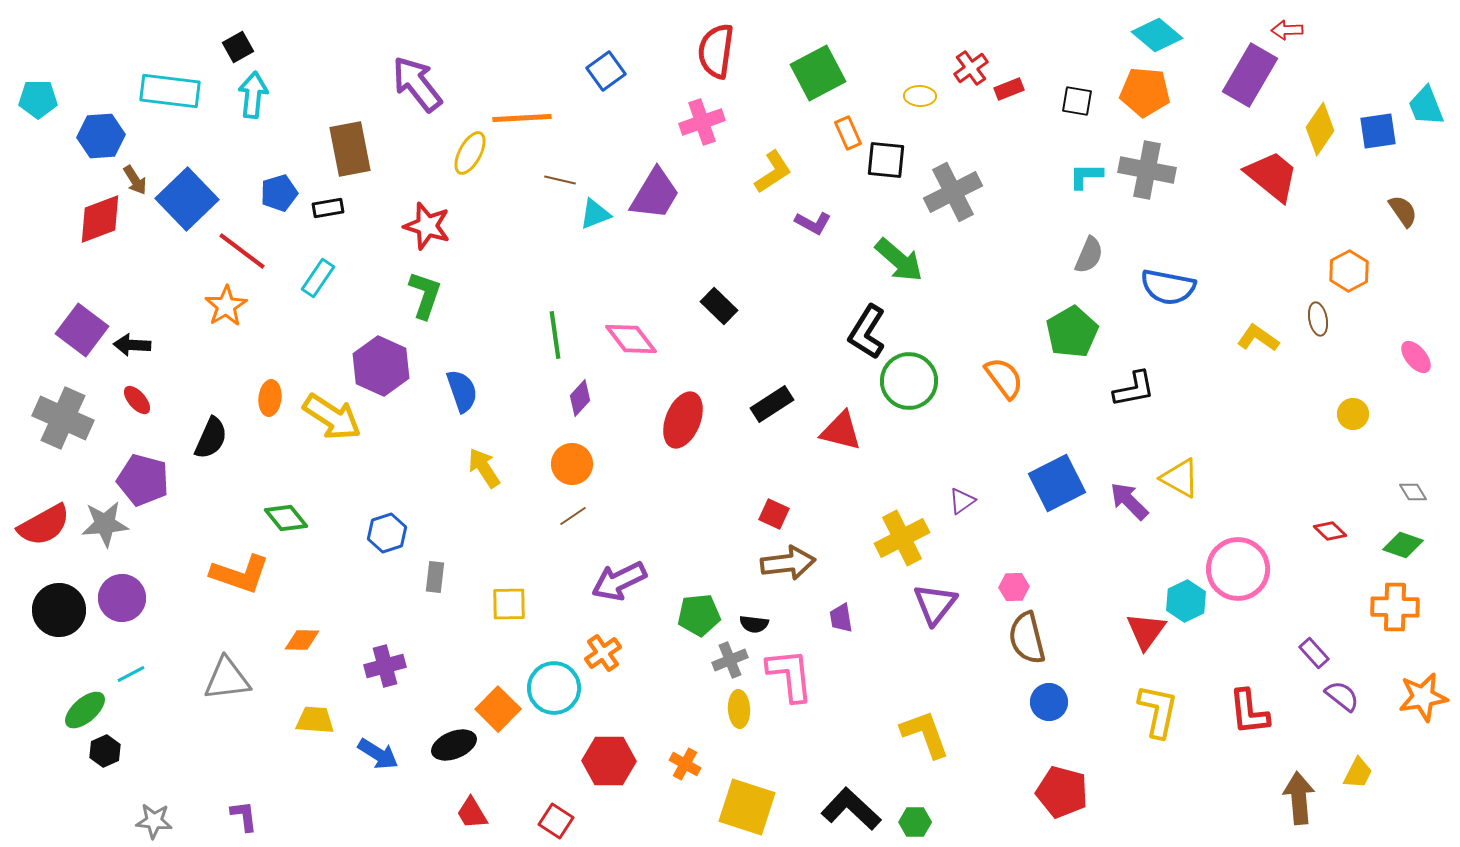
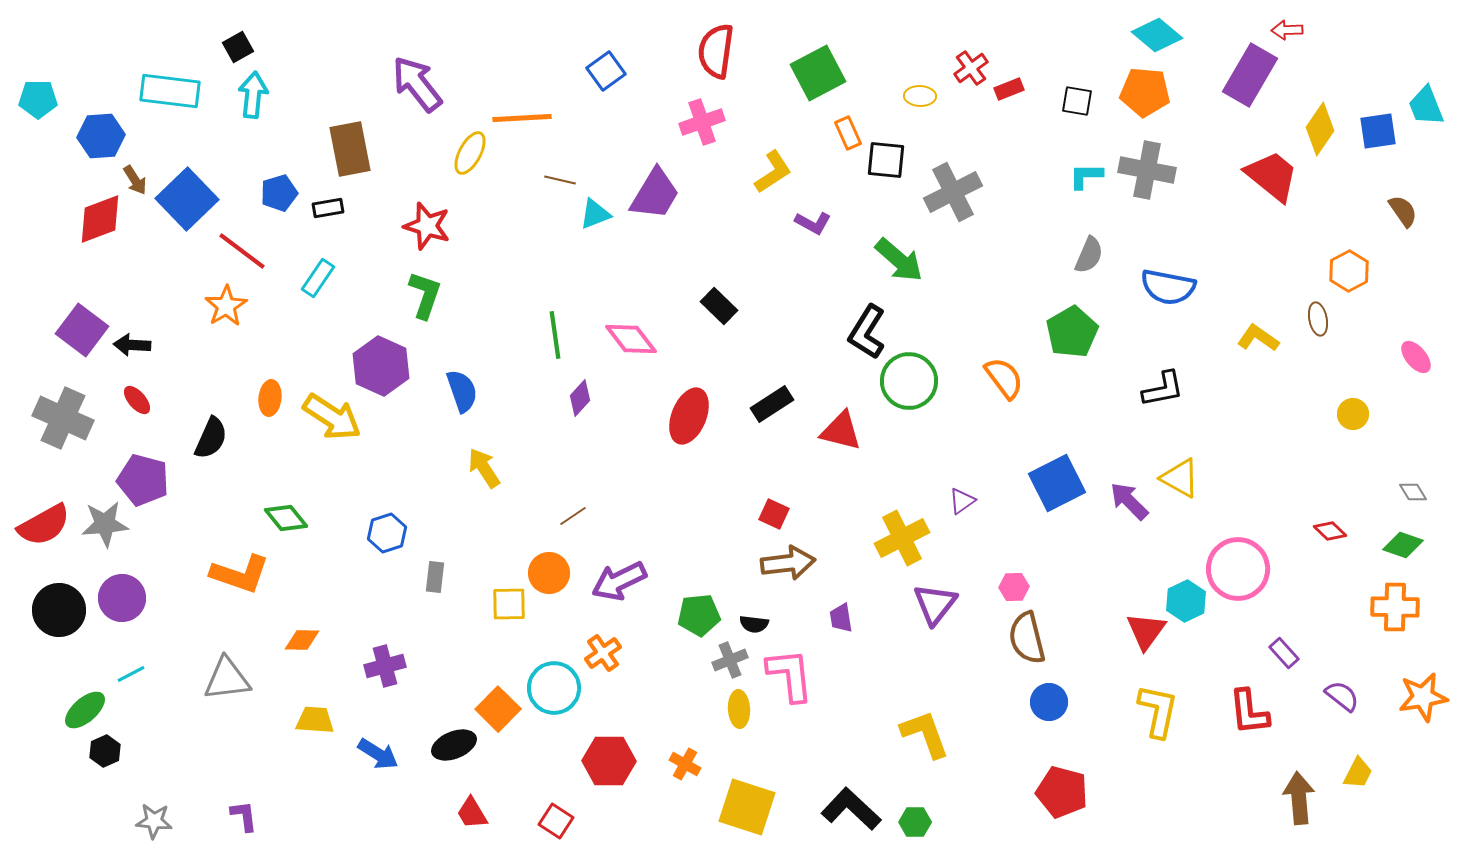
black L-shape at (1134, 389): moved 29 px right
red ellipse at (683, 420): moved 6 px right, 4 px up
orange circle at (572, 464): moved 23 px left, 109 px down
purple rectangle at (1314, 653): moved 30 px left
